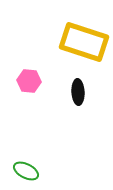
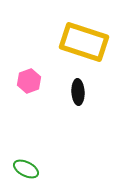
pink hexagon: rotated 25 degrees counterclockwise
green ellipse: moved 2 px up
